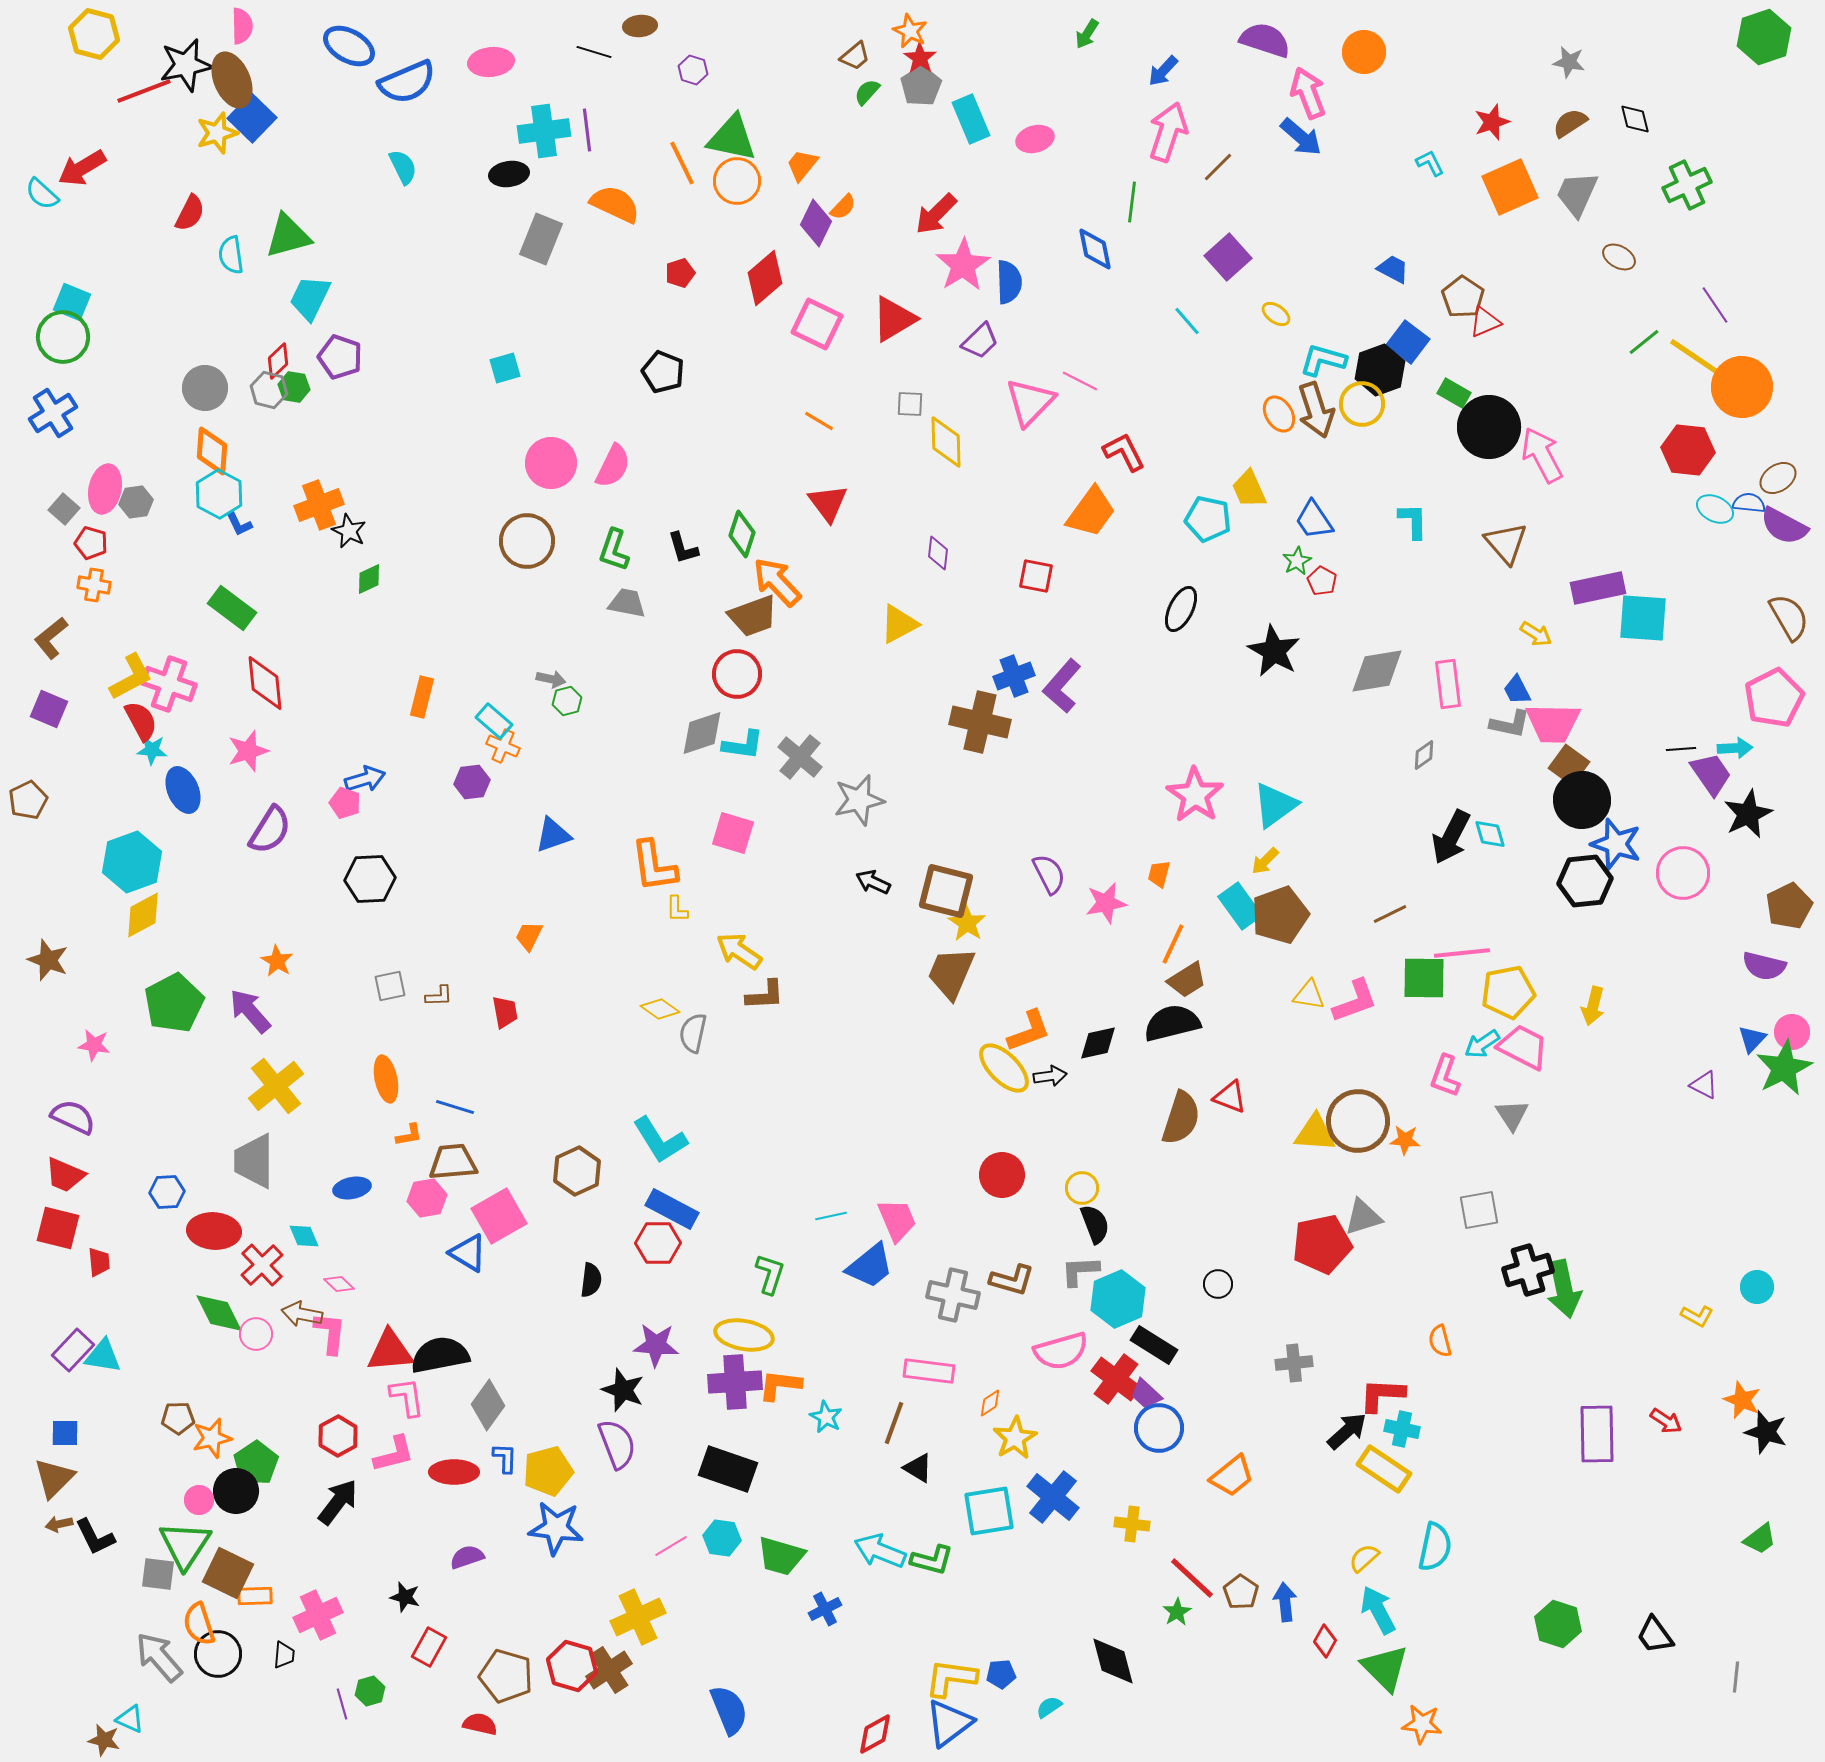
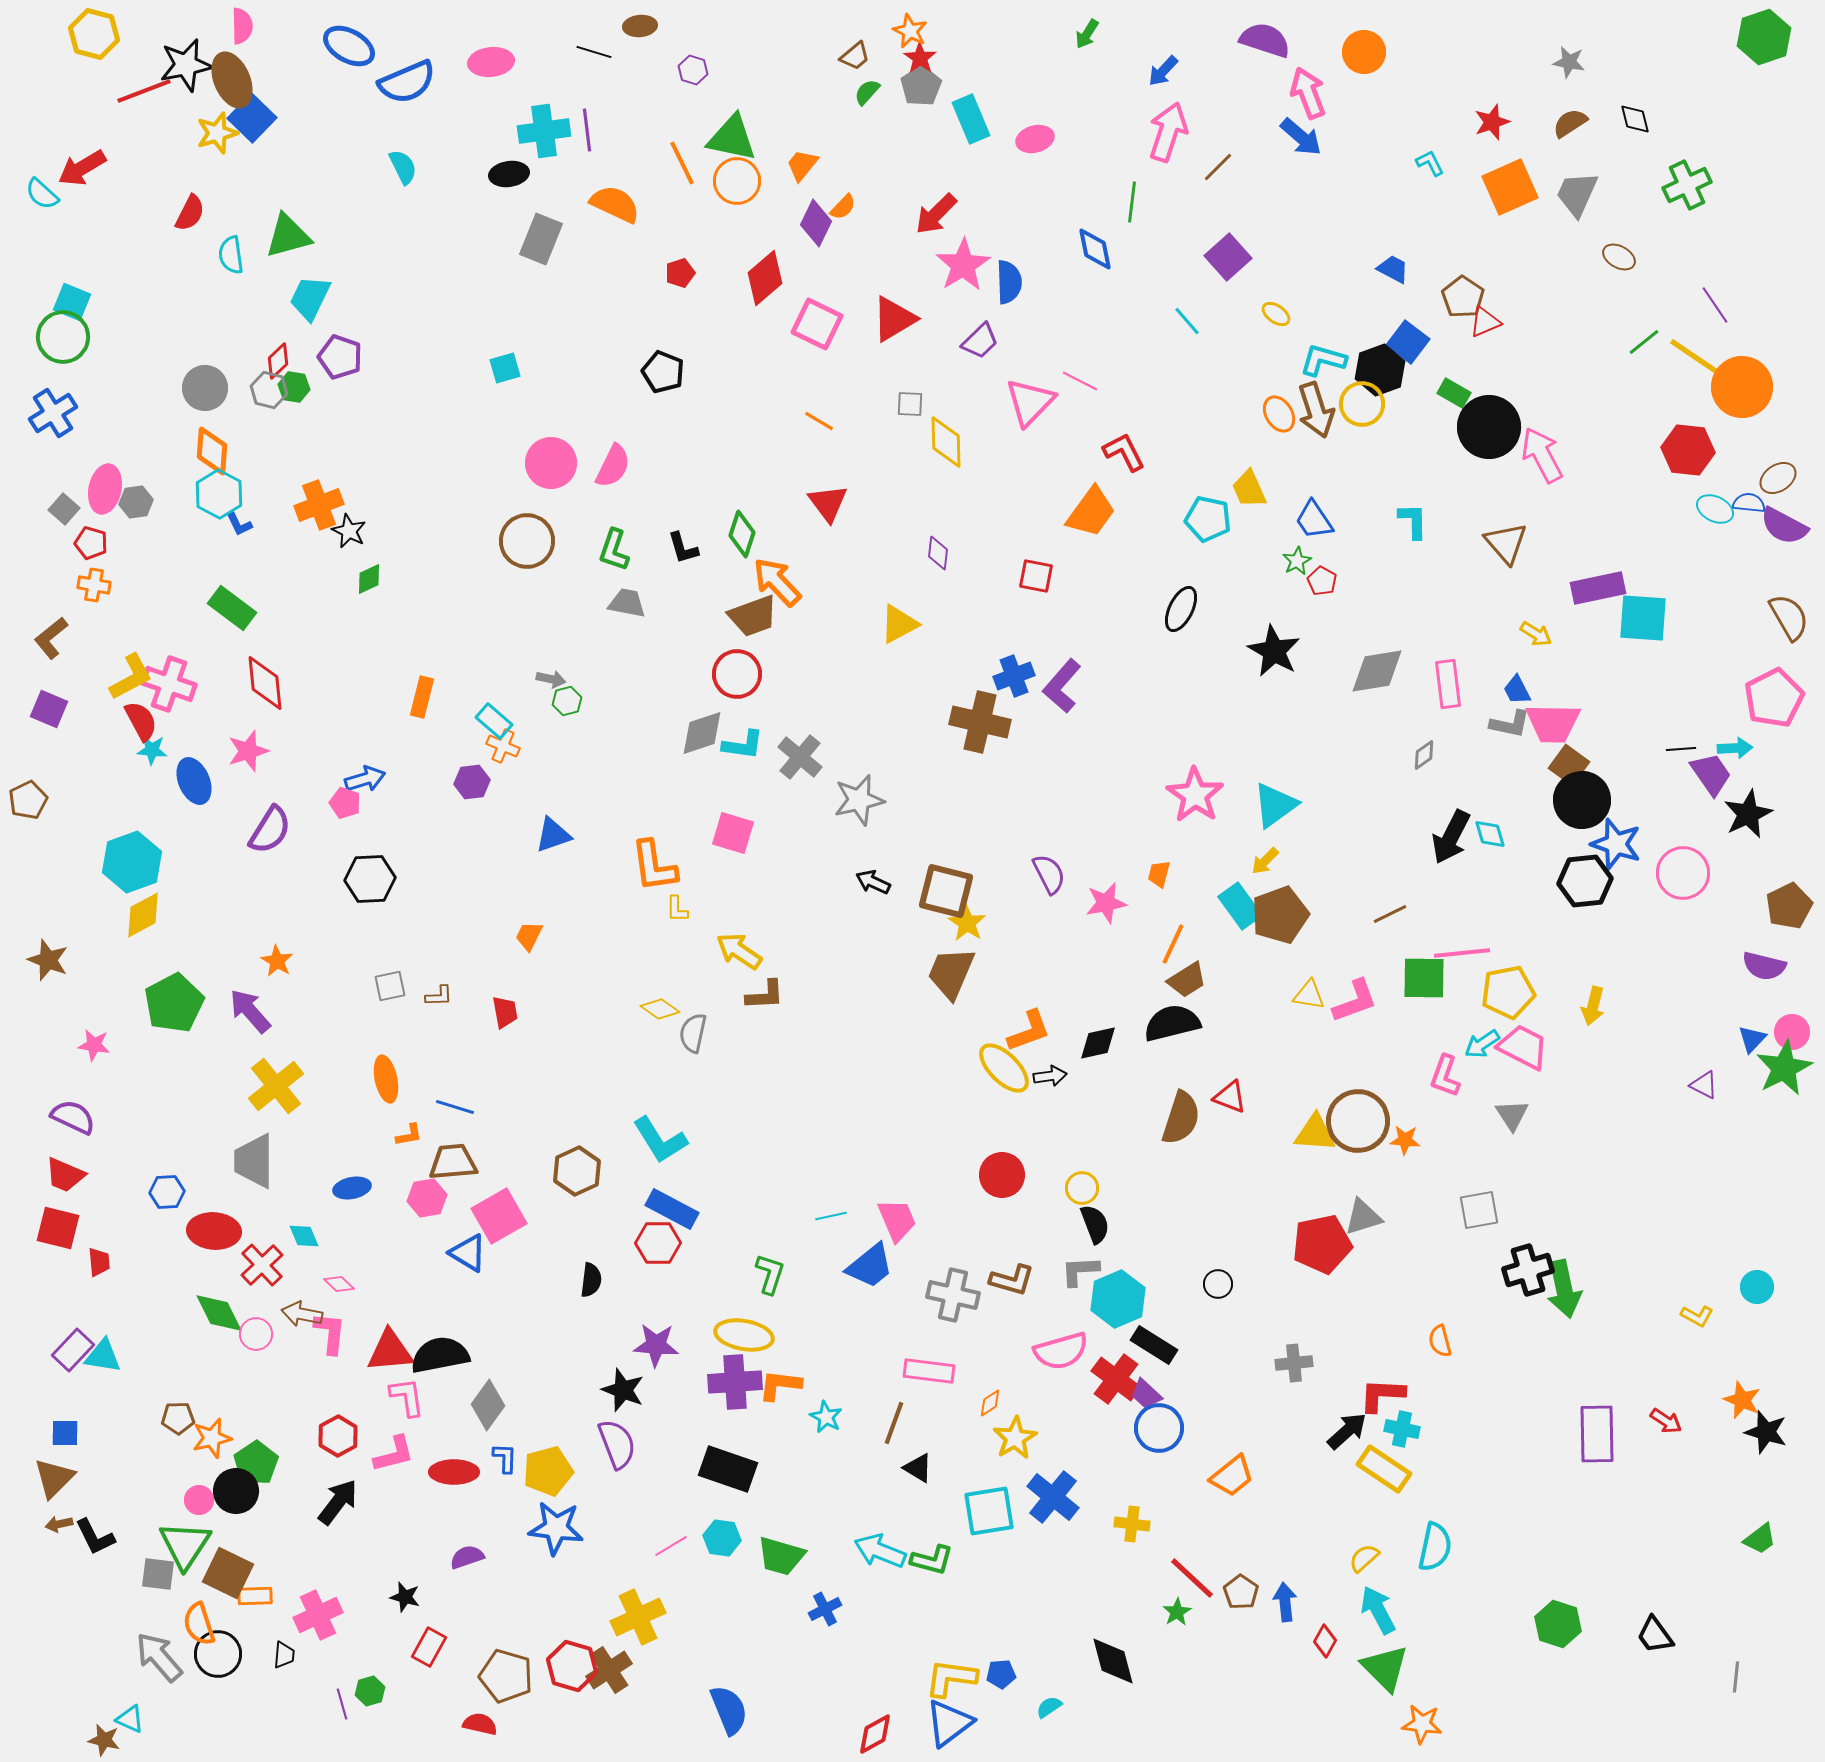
blue ellipse at (183, 790): moved 11 px right, 9 px up
